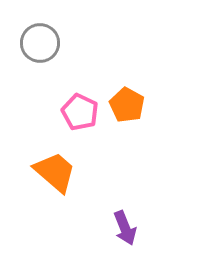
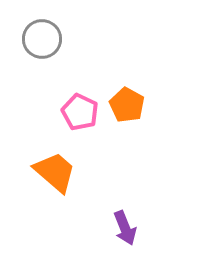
gray circle: moved 2 px right, 4 px up
